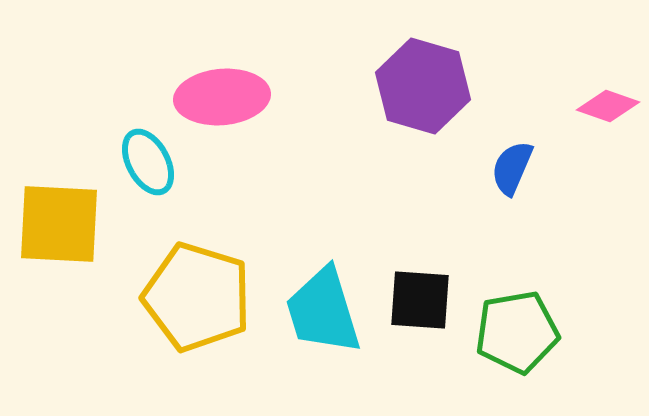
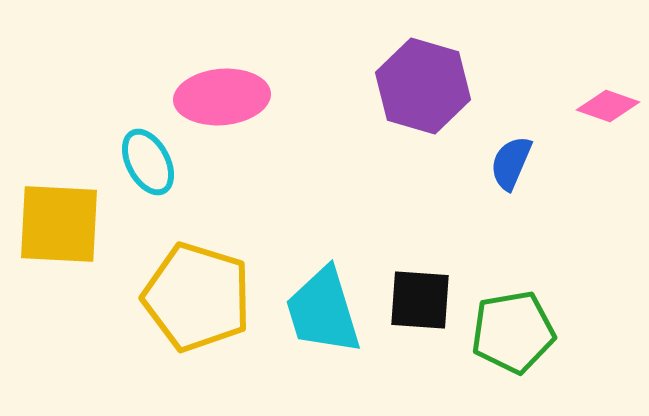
blue semicircle: moved 1 px left, 5 px up
green pentagon: moved 4 px left
